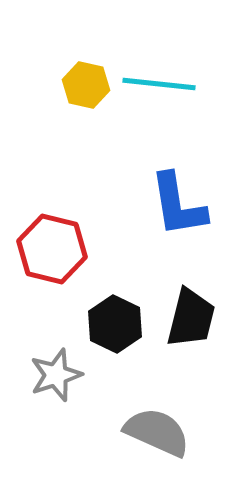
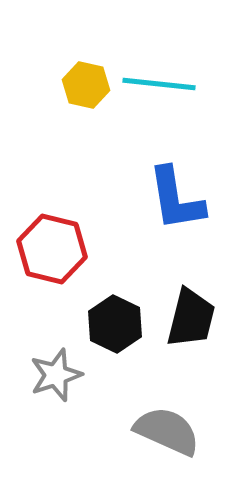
blue L-shape: moved 2 px left, 6 px up
gray semicircle: moved 10 px right, 1 px up
